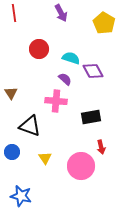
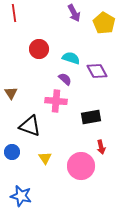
purple arrow: moved 13 px right
purple diamond: moved 4 px right
